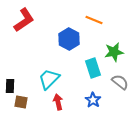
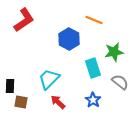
red arrow: rotated 35 degrees counterclockwise
